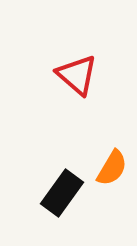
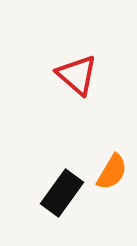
orange semicircle: moved 4 px down
